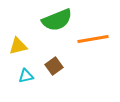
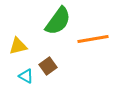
green semicircle: moved 1 px right, 1 px down; rotated 32 degrees counterclockwise
brown square: moved 6 px left
cyan triangle: rotated 42 degrees clockwise
